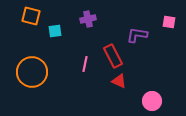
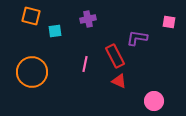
purple L-shape: moved 3 px down
red rectangle: moved 2 px right
pink circle: moved 2 px right
